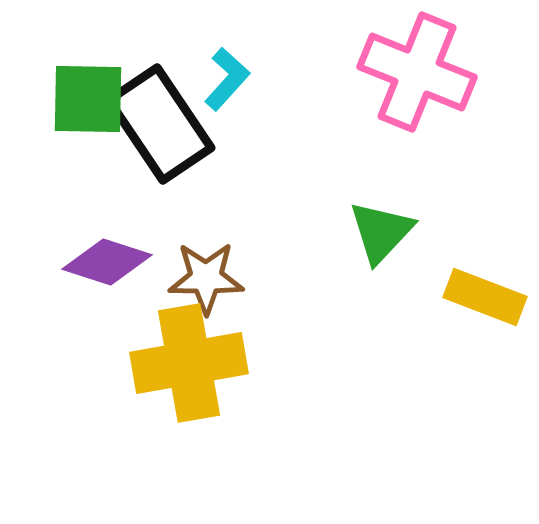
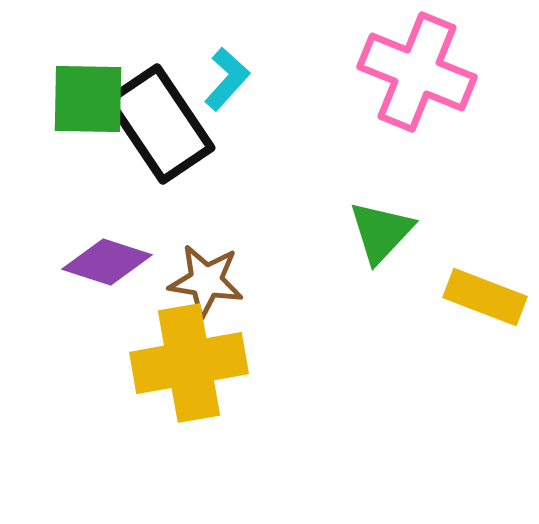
brown star: moved 3 px down; rotated 8 degrees clockwise
